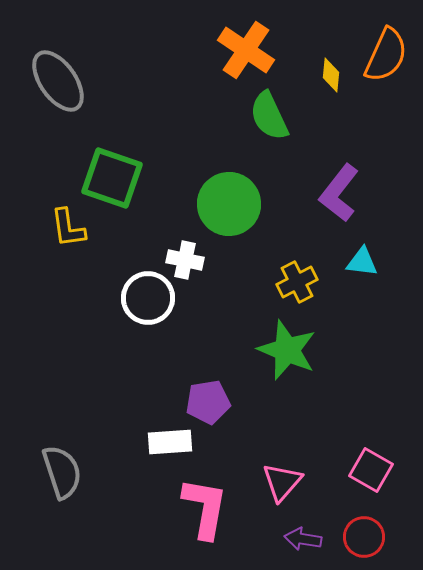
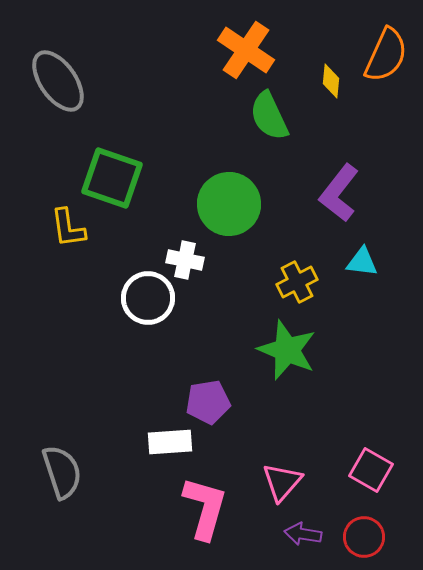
yellow diamond: moved 6 px down
pink L-shape: rotated 6 degrees clockwise
purple arrow: moved 5 px up
